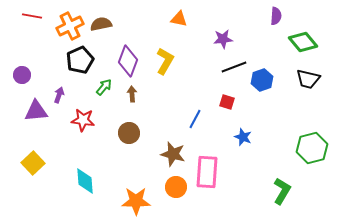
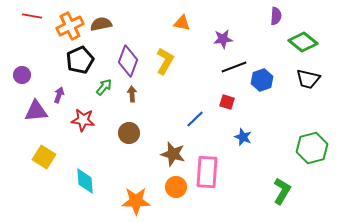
orange triangle: moved 3 px right, 4 px down
green diamond: rotated 12 degrees counterclockwise
blue line: rotated 18 degrees clockwise
yellow square: moved 11 px right, 6 px up; rotated 15 degrees counterclockwise
